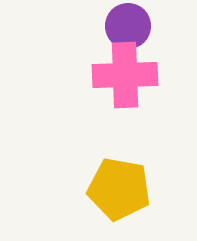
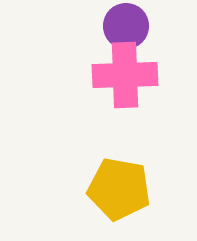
purple circle: moved 2 px left
